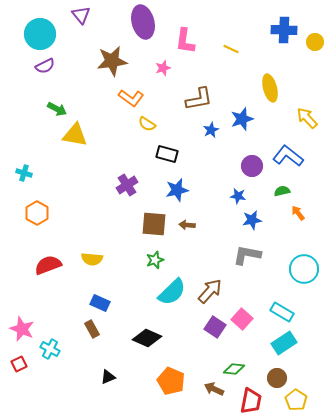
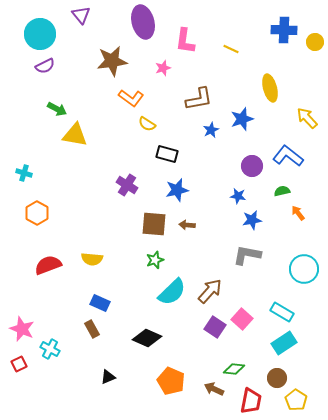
purple cross at (127, 185): rotated 25 degrees counterclockwise
